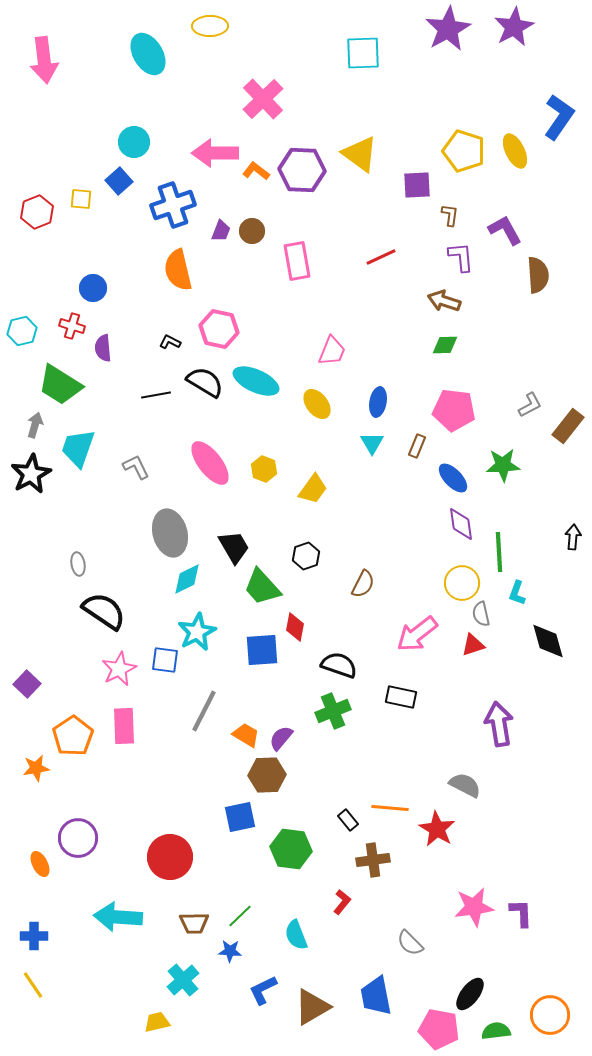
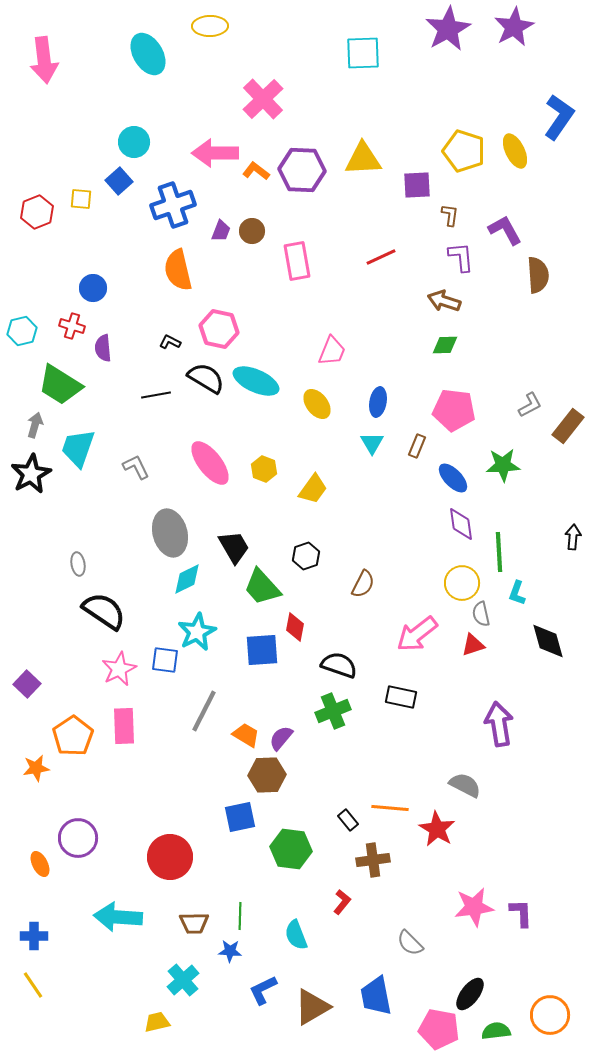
yellow triangle at (360, 154): moved 3 px right, 5 px down; rotated 39 degrees counterclockwise
black semicircle at (205, 382): moved 1 px right, 4 px up
green line at (240, 916): rotated 44 degrees counterclockwise
